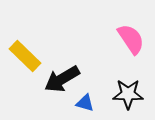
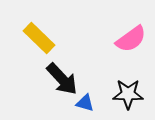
pink semicircle: rotated 88 degrees clockwise
yellow rectangle: moved 14 px right, 18 px up
black arrow: rotated 102 degrees counterclockwise
